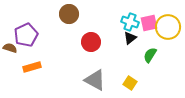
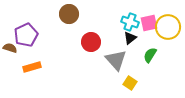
gray triangle: moved 21 px right, 20 px up; rotated 20 degrees clockwise
